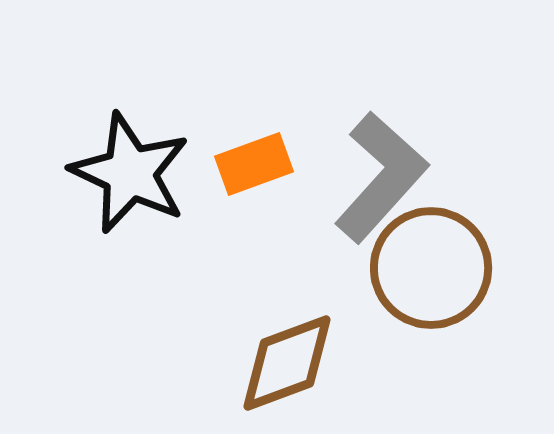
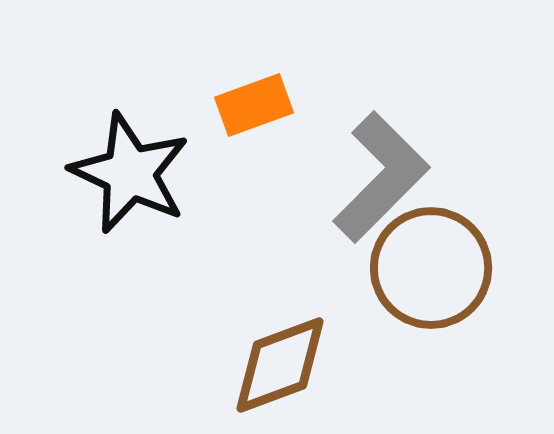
orange rectangle: moved 59 px up
gray L-shape: rotated 3 degrees clockwise
brown diamond: moved 7 px left, 2 px down
